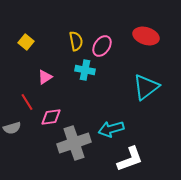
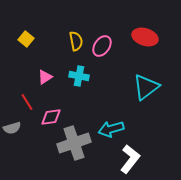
red ellipse: moved 1 px left, 1 px down
yellow square: moved 3 px up
cyan cross: moved 6 px left, 6 px down
white L-shape: rotated 32 degrees counterclockwise
